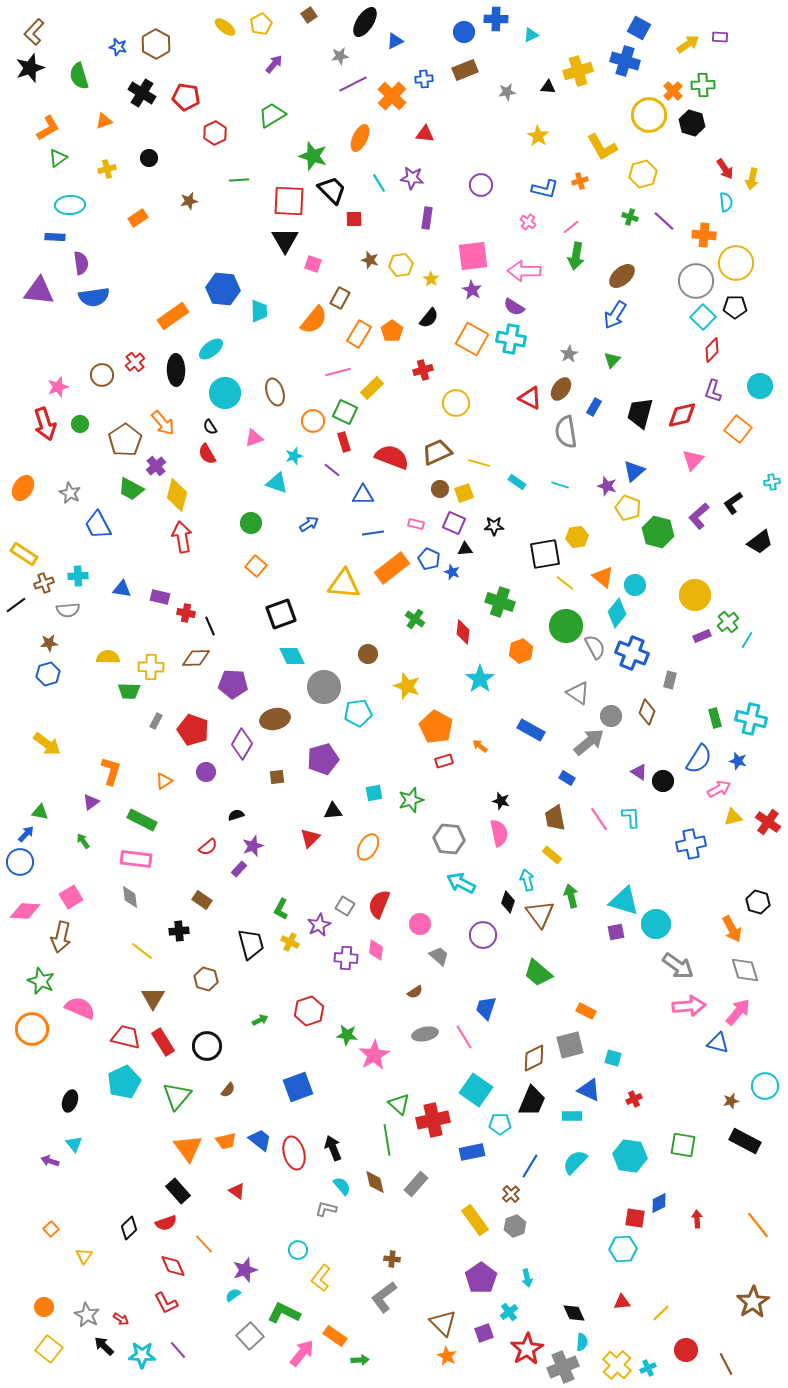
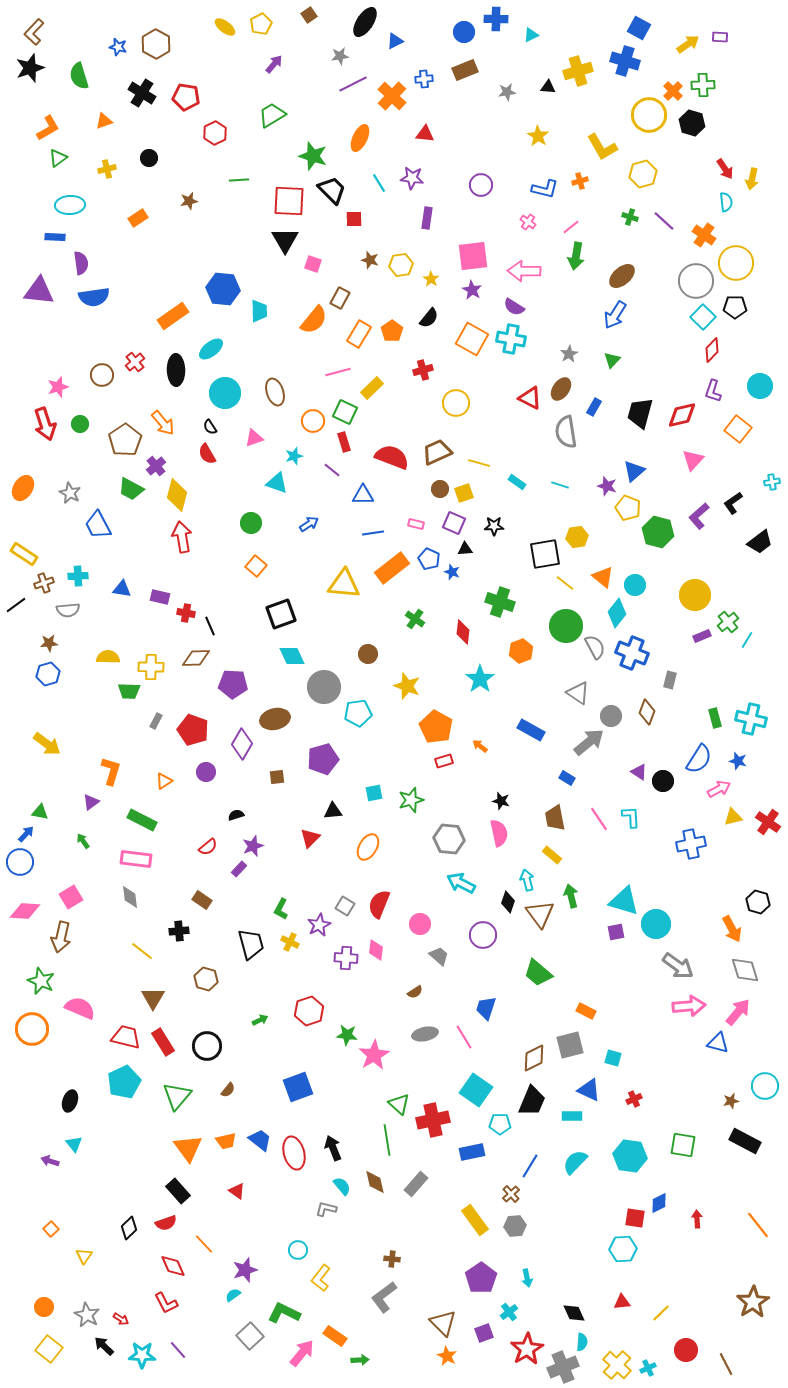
orange cross at (704, 235): rotated 30 degrees clockwise
gray hexagon at (515, 1226): rotated 15 degrees clockwise
